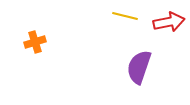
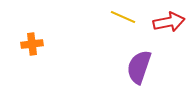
yellow line: moved 2 px left, 1 px down; rotated 10 degrees clockwise
orange cross: moved 3 px left, 2 px down; rotated 10 degrees clockwise
